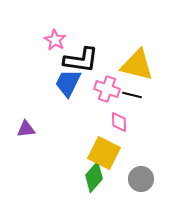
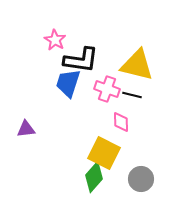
blue trapezoid: rotated 8 degrees counterclockwise
pink diamond: moved 2 px right
